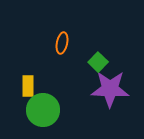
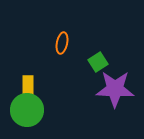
green square: rotated 12 degrees clockwise
purple star: moved 5 px right
green circle: moved 16 px left
